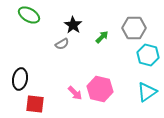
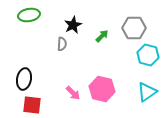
green ellipse: rotated 40 degrees counterclockwise
black star: rotated 12 degrees clockwise
green arrow: moved 1 px up
gray semicircle: rotated 56 degrees counterclockwise
black ellipse: moved 4 px right
pink hexagon: moved 2 px right
pink arrow: moved 2 px left
red square: moved 3 px left, 1 px down
